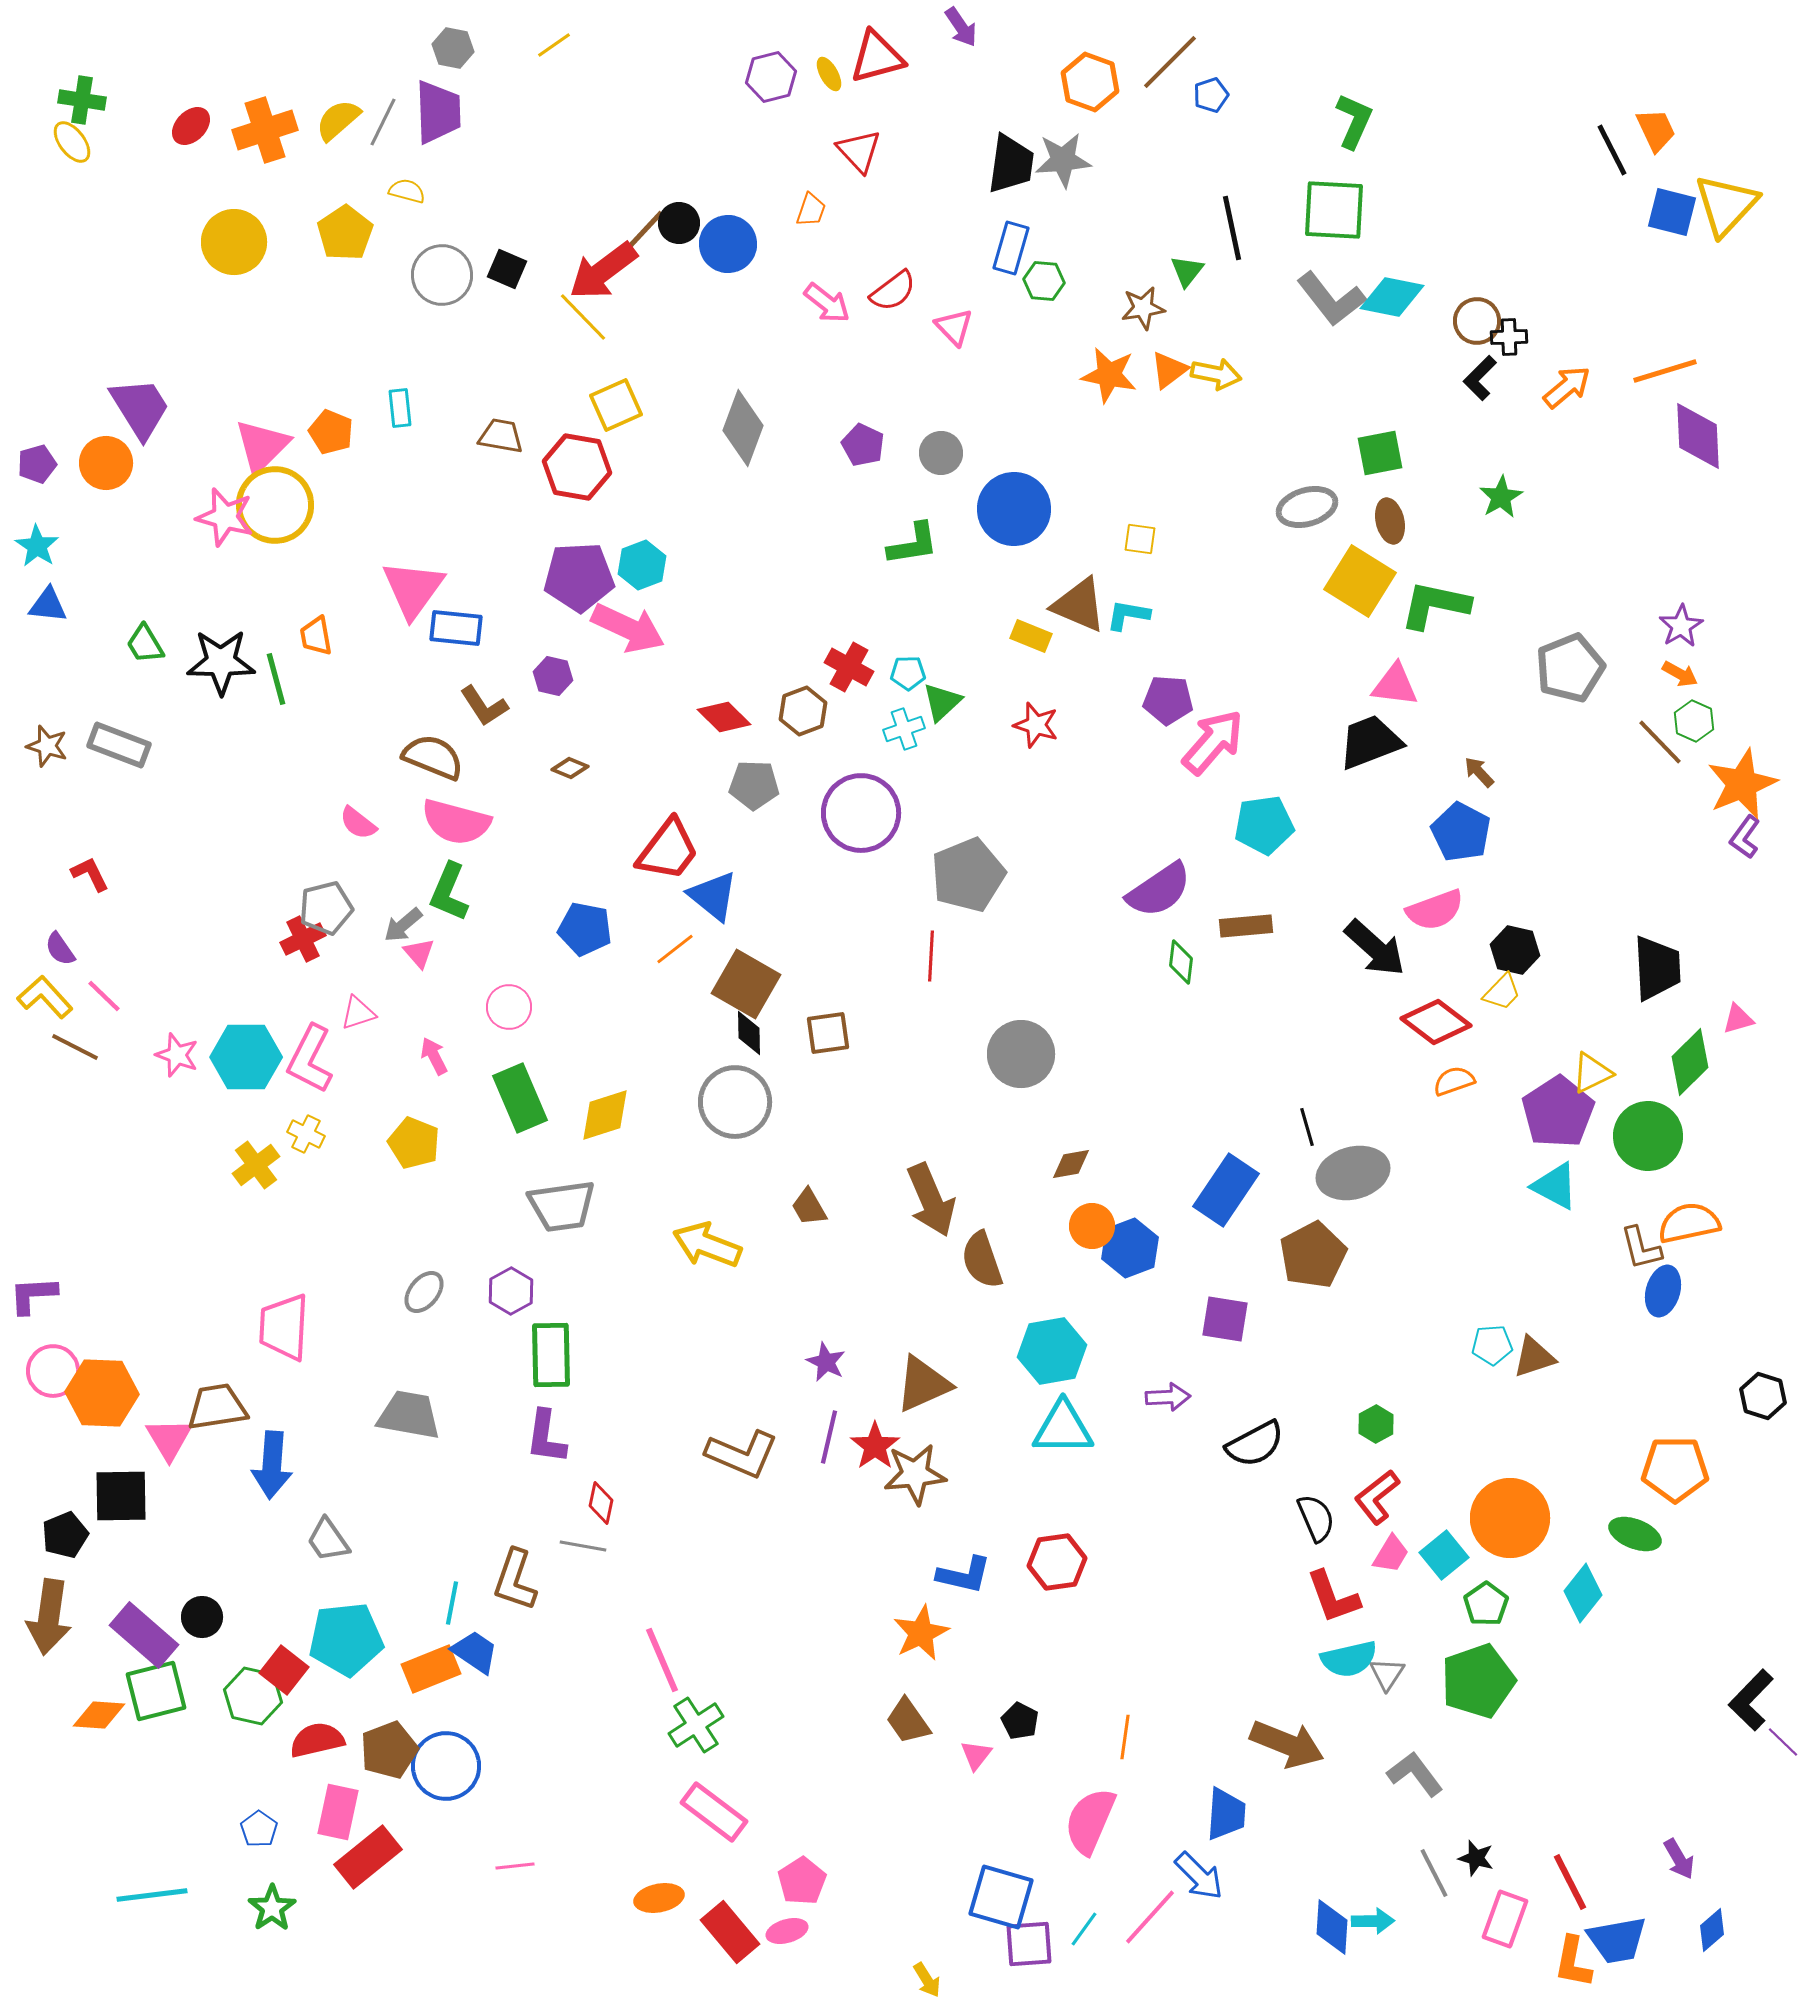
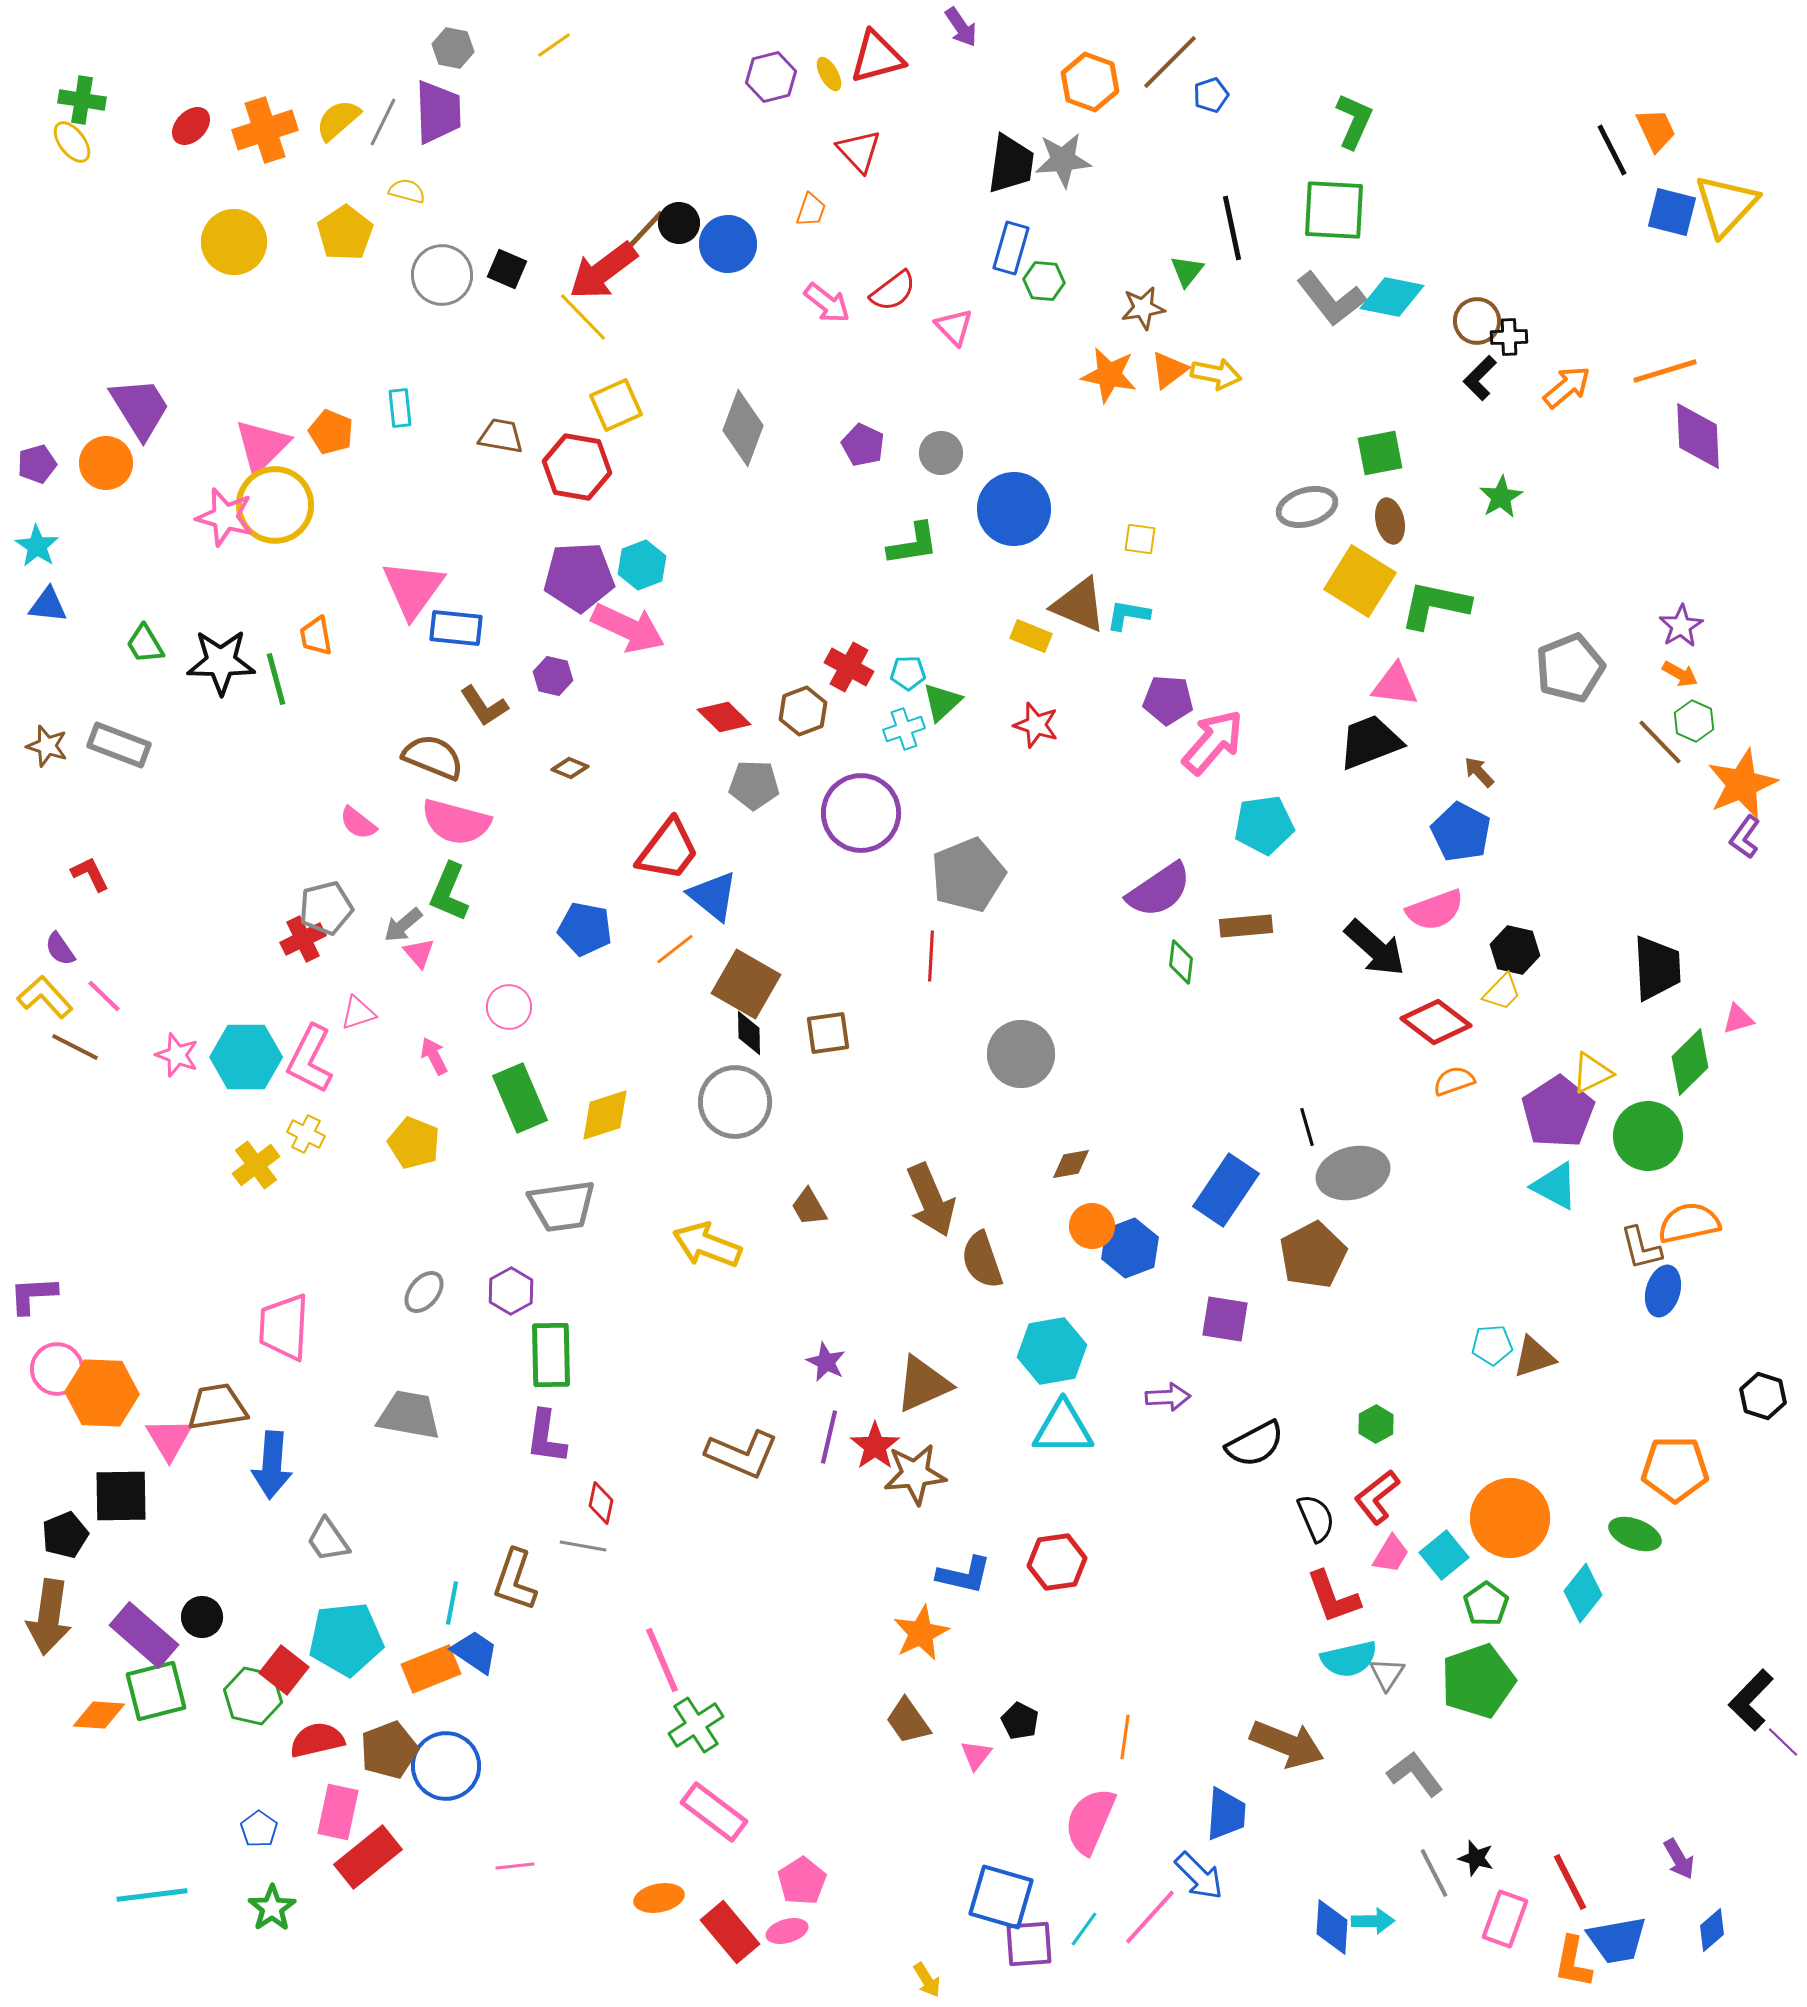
pink circle at (53, 1371): moved 4 px right, 2 px up
